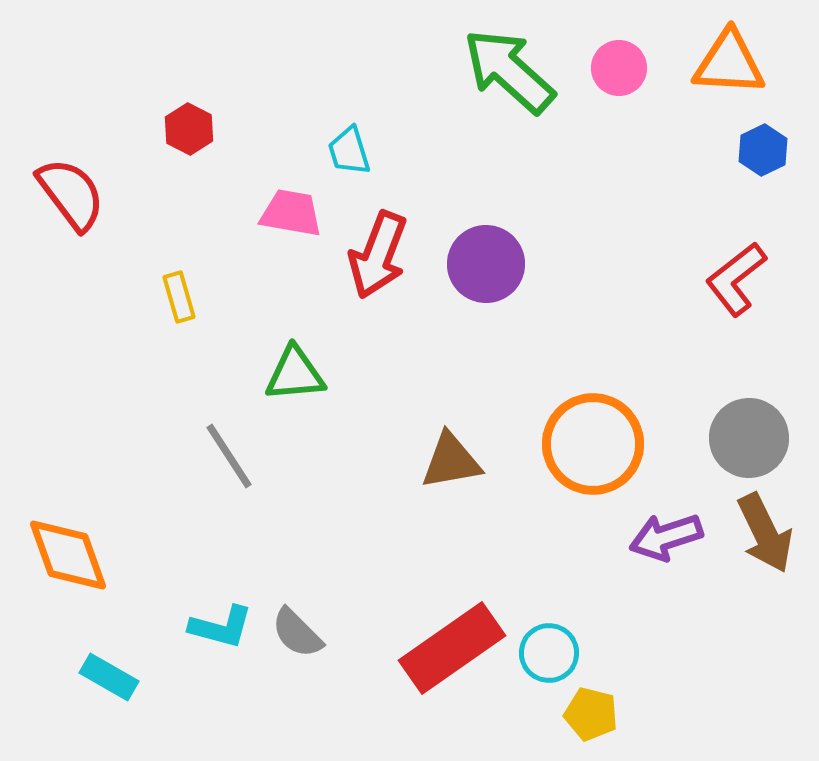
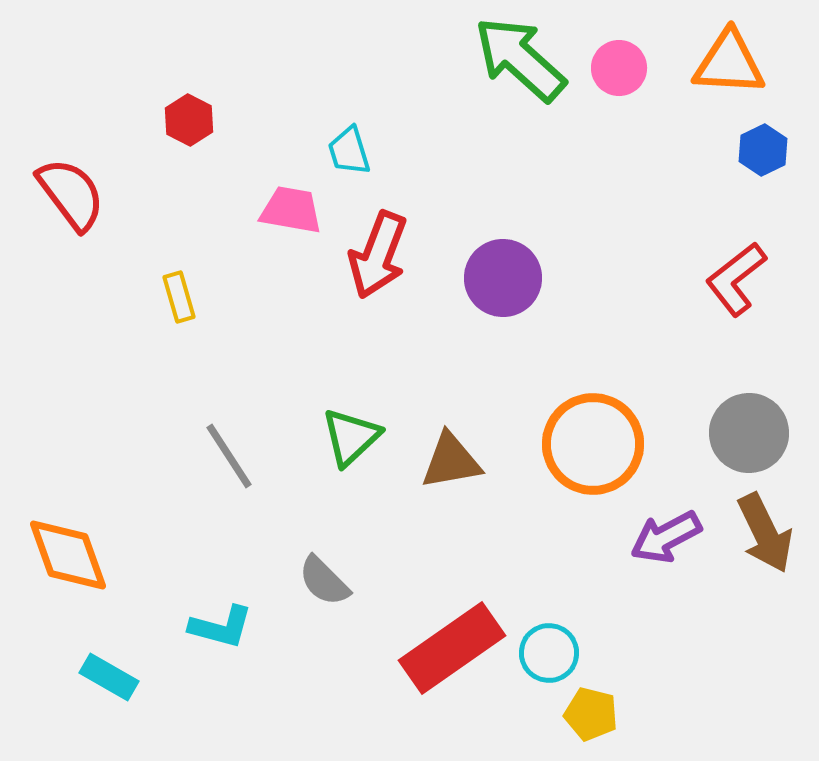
green arrow: moved 11 px right, 12 px up
red hexagon: moved 9 px up
pink trapezoid: moved 3 px up
purple circle: moved 17 px right, 14 px down
green triangle: moved 56 px right, 63 px down; rotated 38 degrees counterclockwise
gray circle: moved 5 px up
purple arrow: rotated 10 degrees counterclockwise
gray semicircle: moved 27 px right, 52 px up
